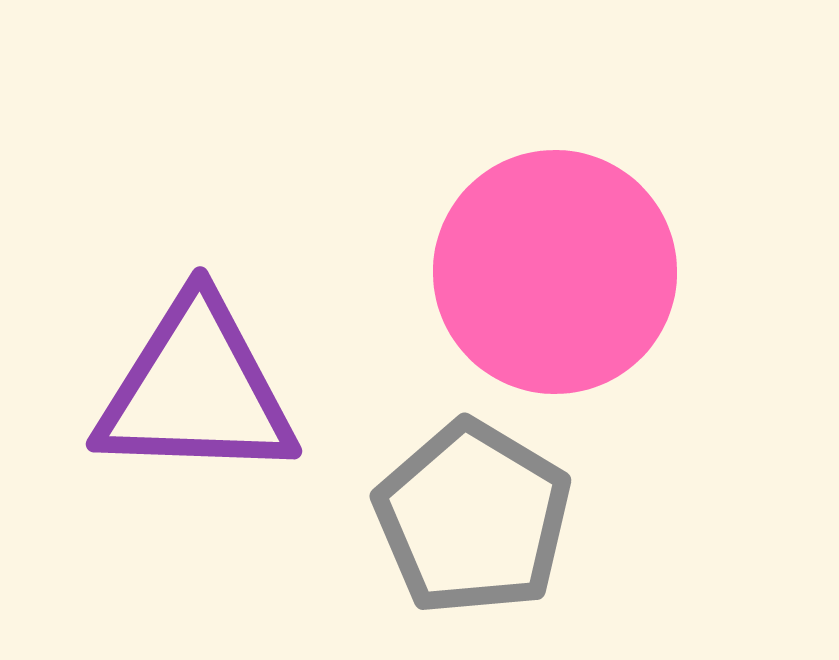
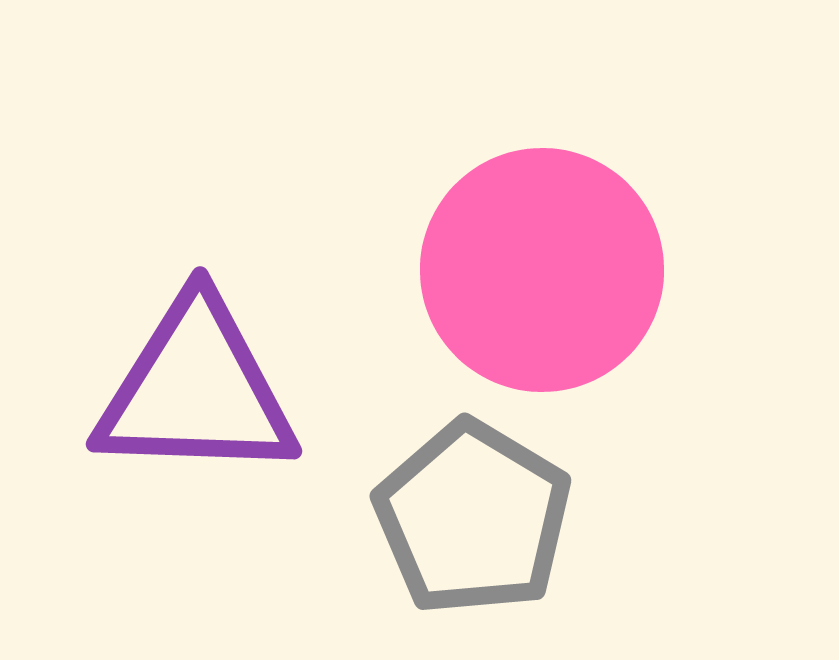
pink circle: moved 13 px left, 2 px up
